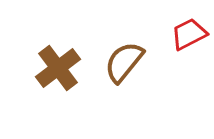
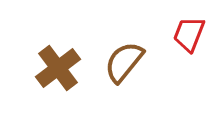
red trapezoid: rotated 42 degrees counterclockwise
